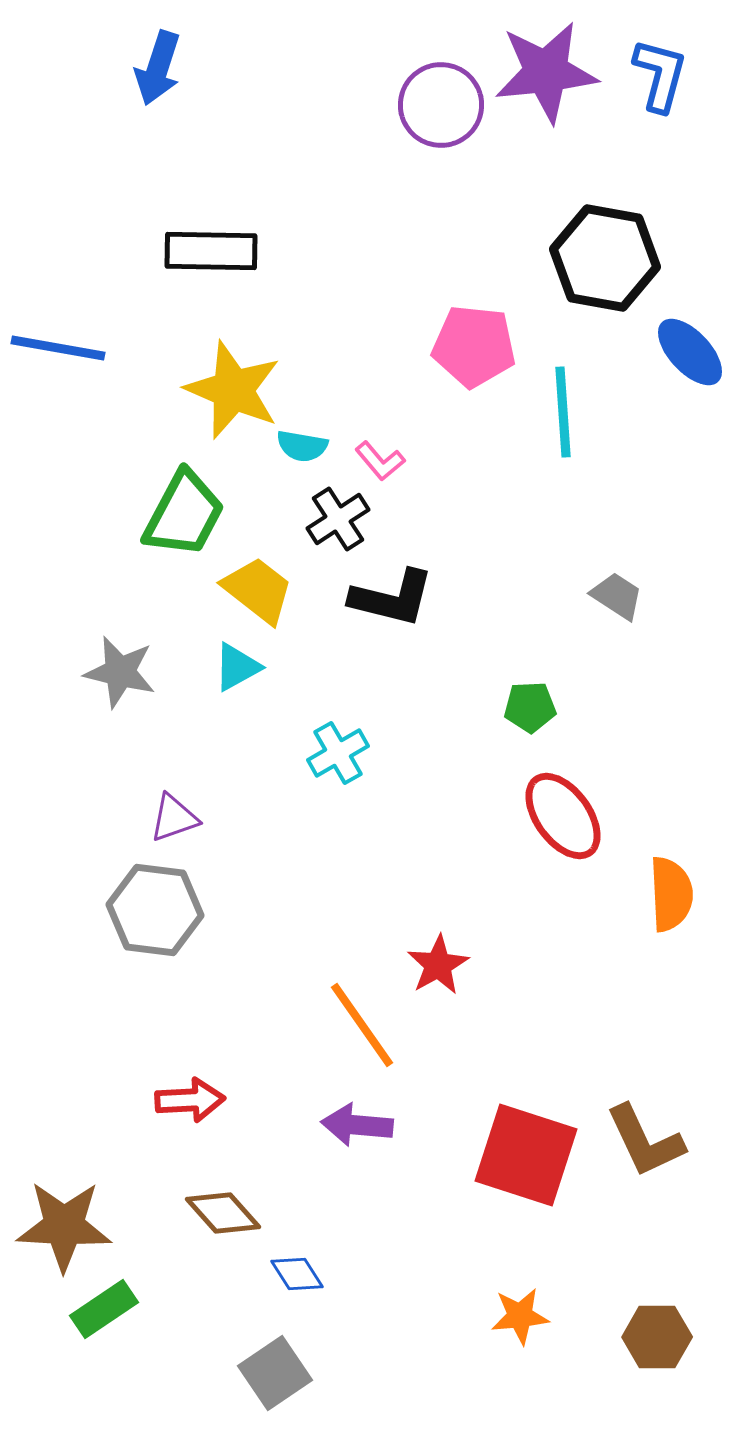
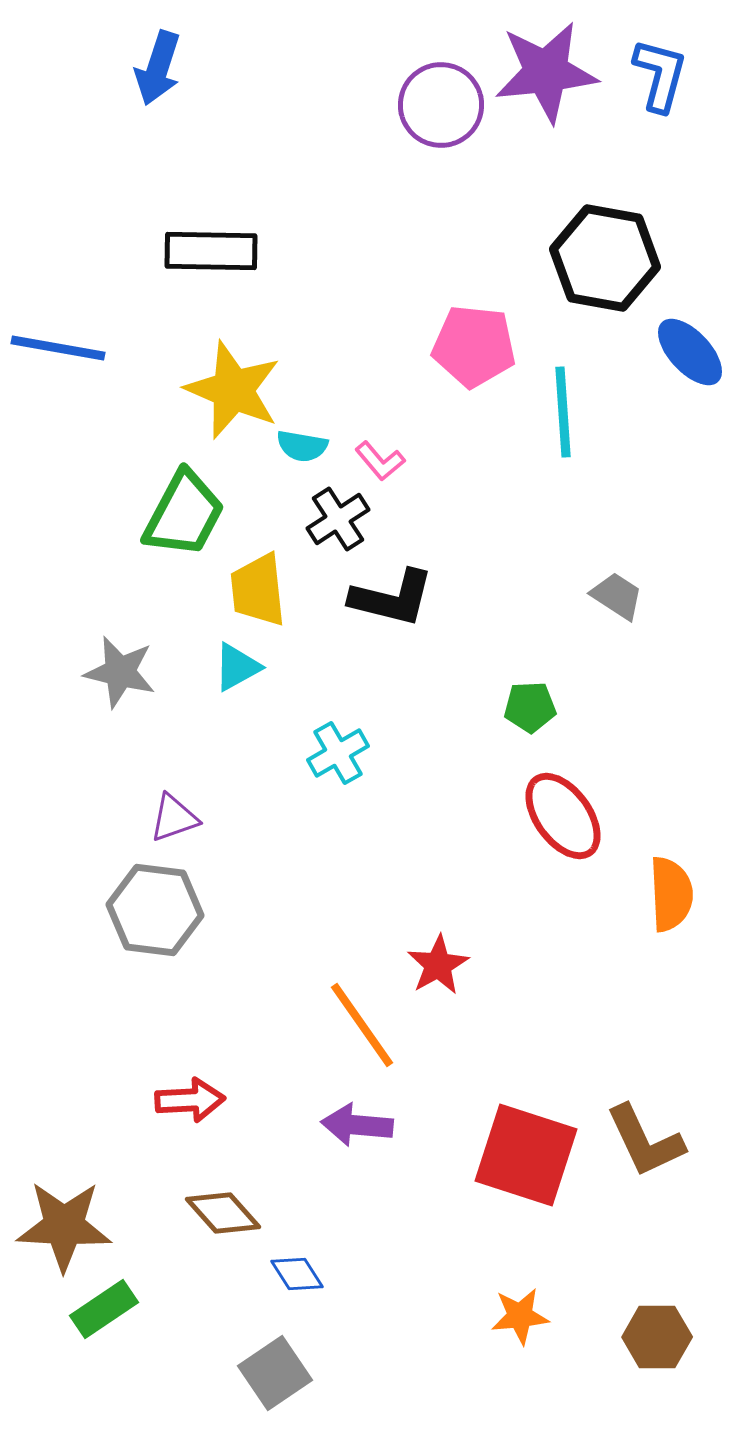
yellow trapezoid: rotated 134 degrees counterclockwise
